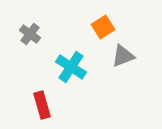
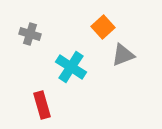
orange square: rotated 10 degrees counterclockwise
gray cross: rotated 20 degrees counterclockwise
gray triangle: moved 1 px up
